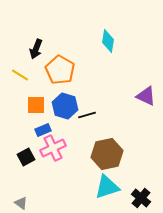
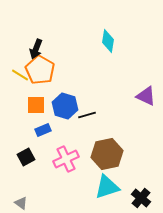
orange pentagon: moved 20 px left
pink cross: moved 13 px right, 11 px down
